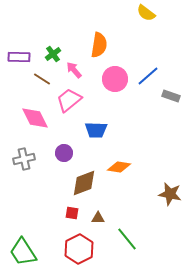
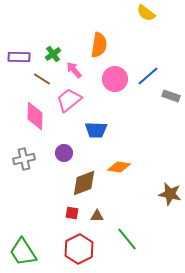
pink diamond: moved 2 px up; rotated 28 degrees clockwise
brown triangle: moved 1 px left, 2 px up
